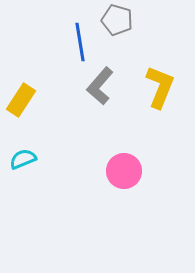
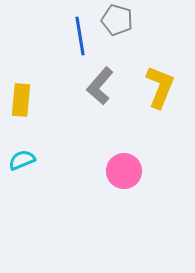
blue line: moved 6 px up
yellow rectangle: rotated 28 degrees counterclockwise
cyan semicircle: moved 1 px left, 1 px down
